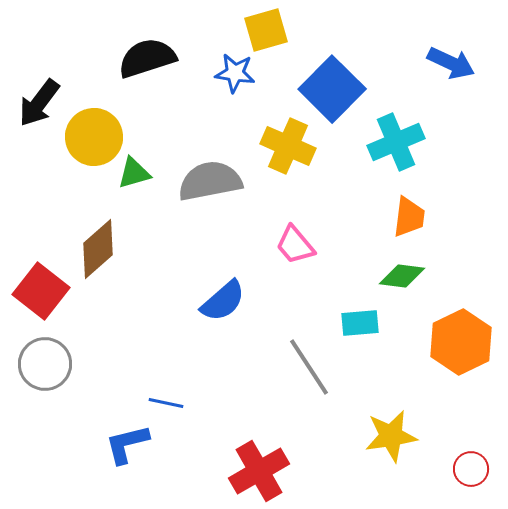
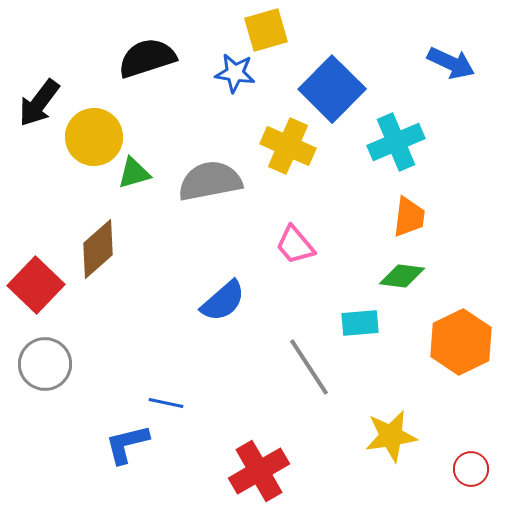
red square: moved 5 px left, 6 px up; rotated 6 degrees clockwise
